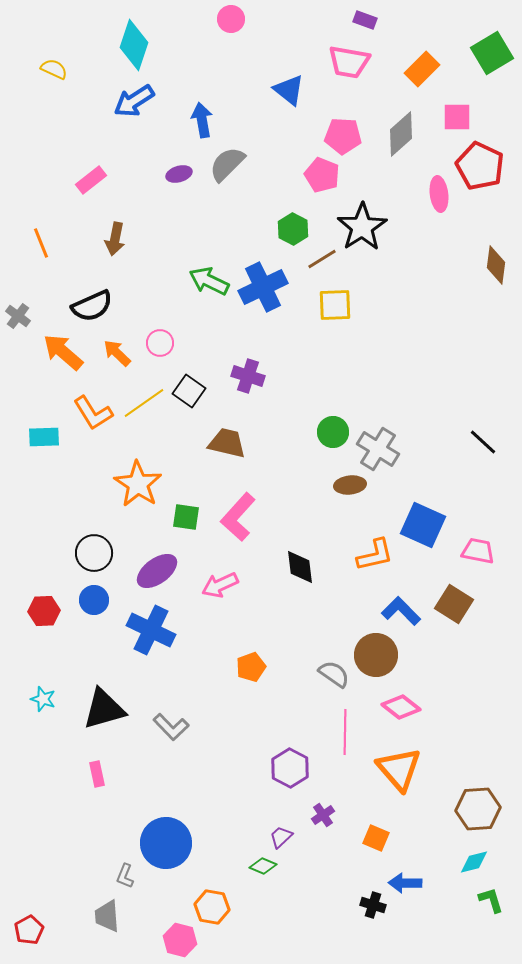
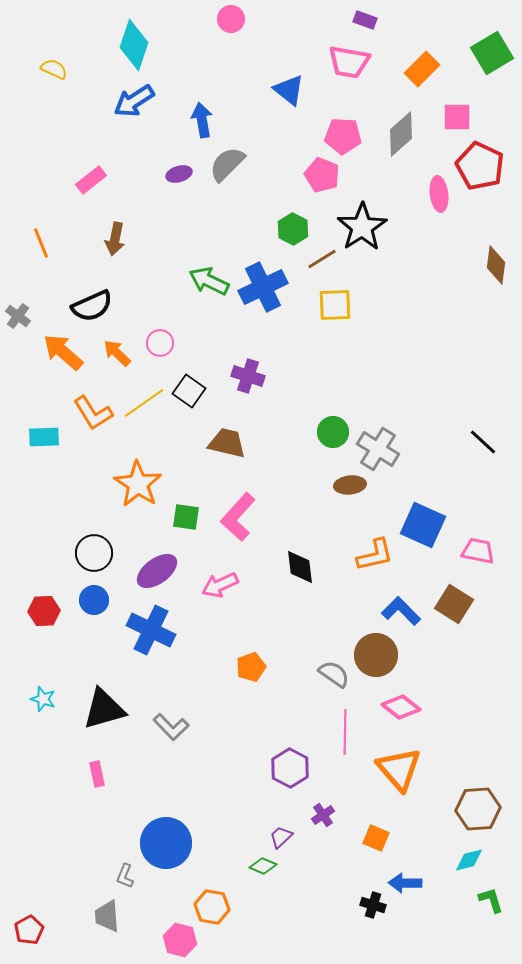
cyan diamond at (474, 862): moved 5 px left, 2 px up
